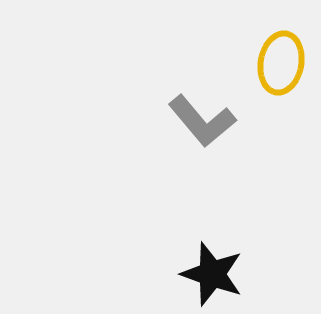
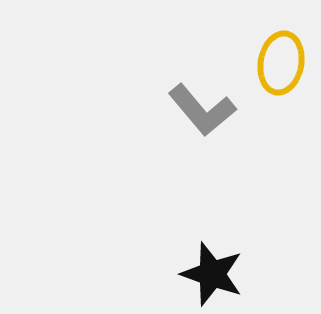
gray L-shape: moved 11 px up
